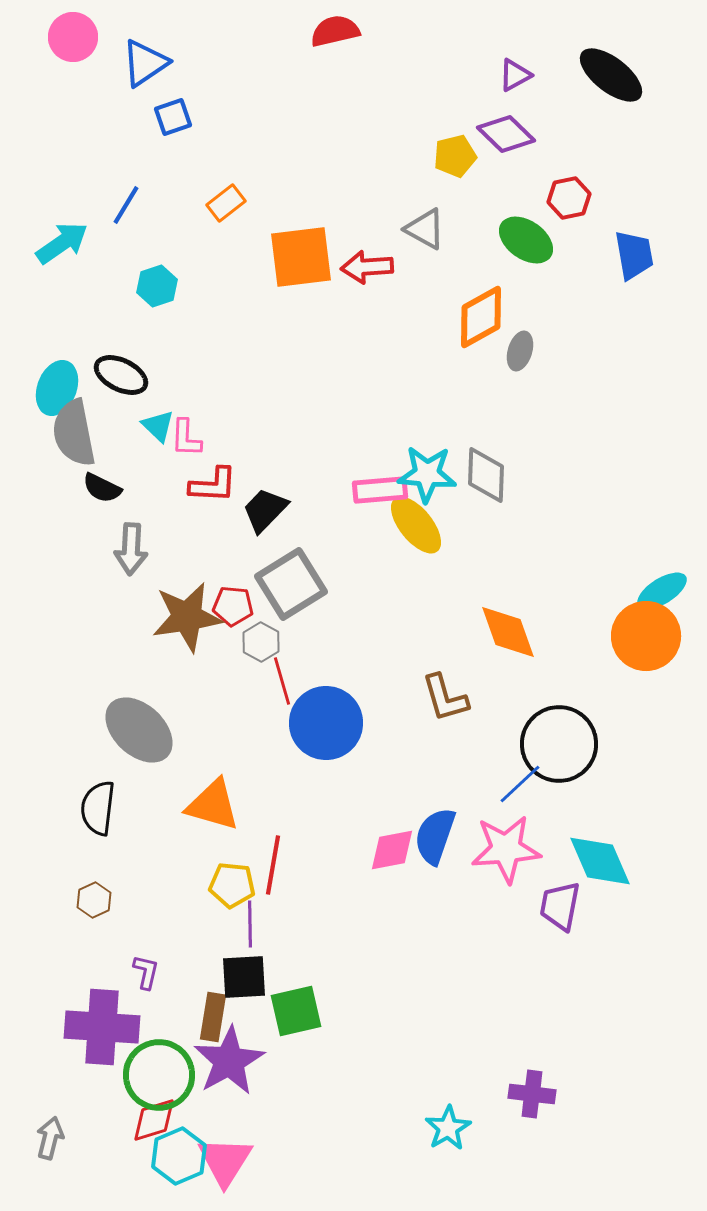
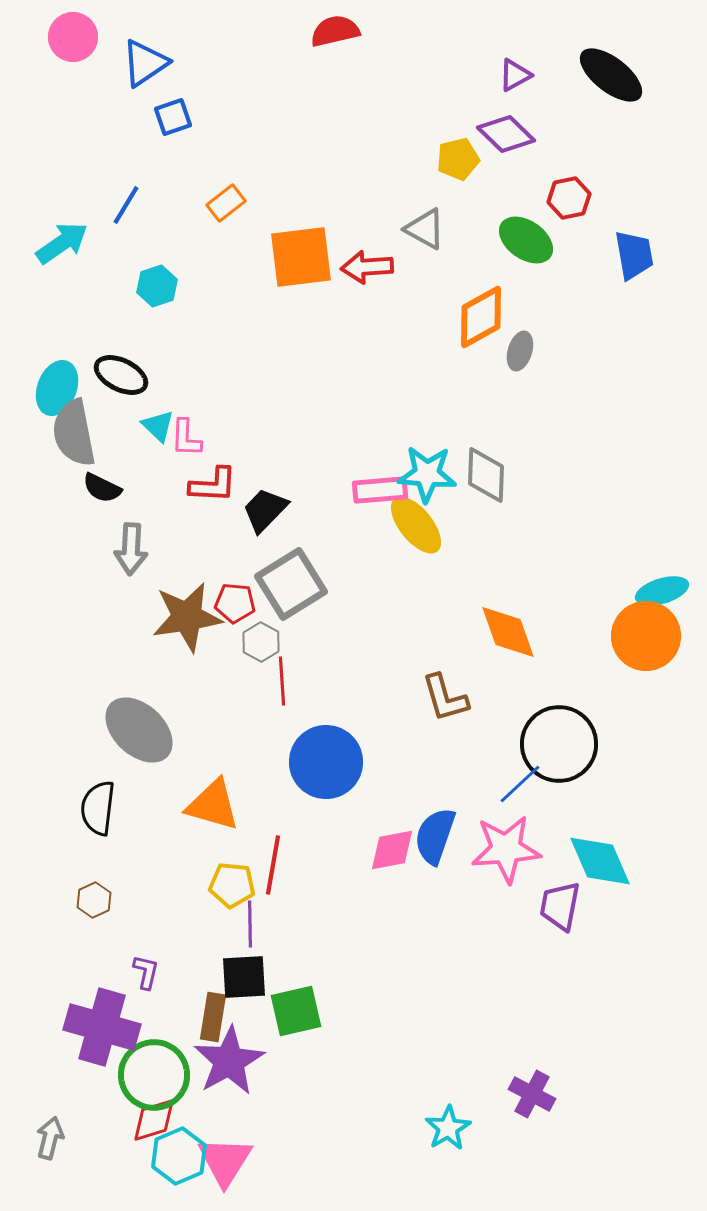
yellow pentagon at (455, 156): moved 3 px right, 3 px down
cyan ellipse at (662, 591): rotated 15 degrees clockwise
red pentagon at (233, 606): moved 2 px right, 3 px up
red line at (282, 681): rotated 12 degrees clockwise
blue circle at (326, 723): moved 39 px down
purple cross at (102, 1027): rotated 12 degrees clockwise
green circle at (159, 1075): moved 5 px left
purple cross at (532, 1094): rotated 21 degrees clockwise
